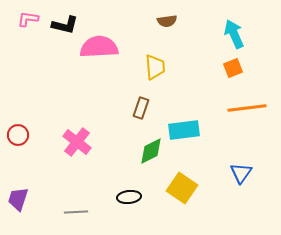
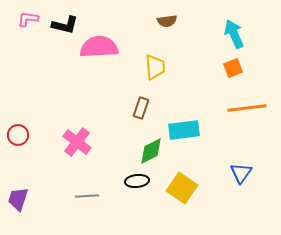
black ellipse: moved 8 px right, 16 px up
gray line: moved 11 px right, 16 px up
